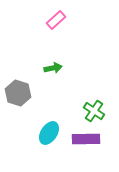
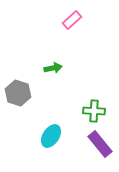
pink rectangle: moved 16 px right
green cross: rotated 30 degrees counterclockwise
cyan ellipse: moved 2 px right, 3 px down
purple rectangle: moved 14 px right, 5 px down; rotated 52 degrees clockwise
